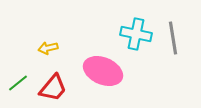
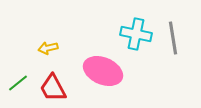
red trapezoid: rotated 112 degrees clockwise
